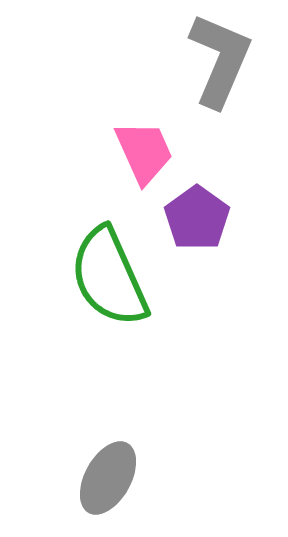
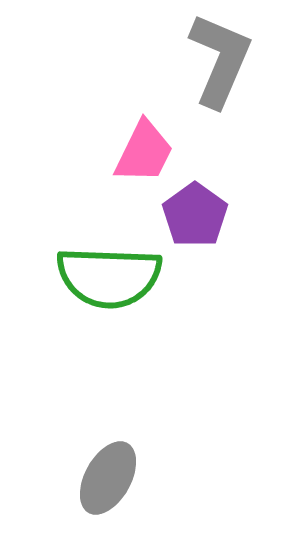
pink trapezoid: rotated 50 degrees clockwise
purple pentagon: moved 2 px left, 3 px up
green semicircle: rotated 64 degrees counterclockwise
